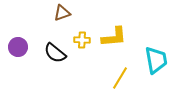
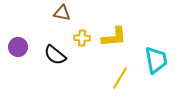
brown triangle: rotated 30 degrees clockwise
yellow cross: moved 2 px up
black semicircle: moved 2 px down
